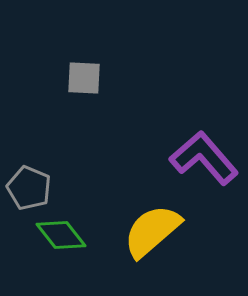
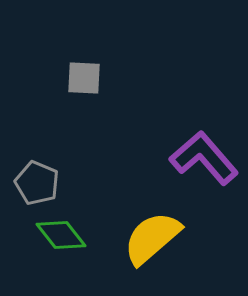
gray pentagon: moved 8 px right, 5 px up
yellow semicircle: moved 7 px down
